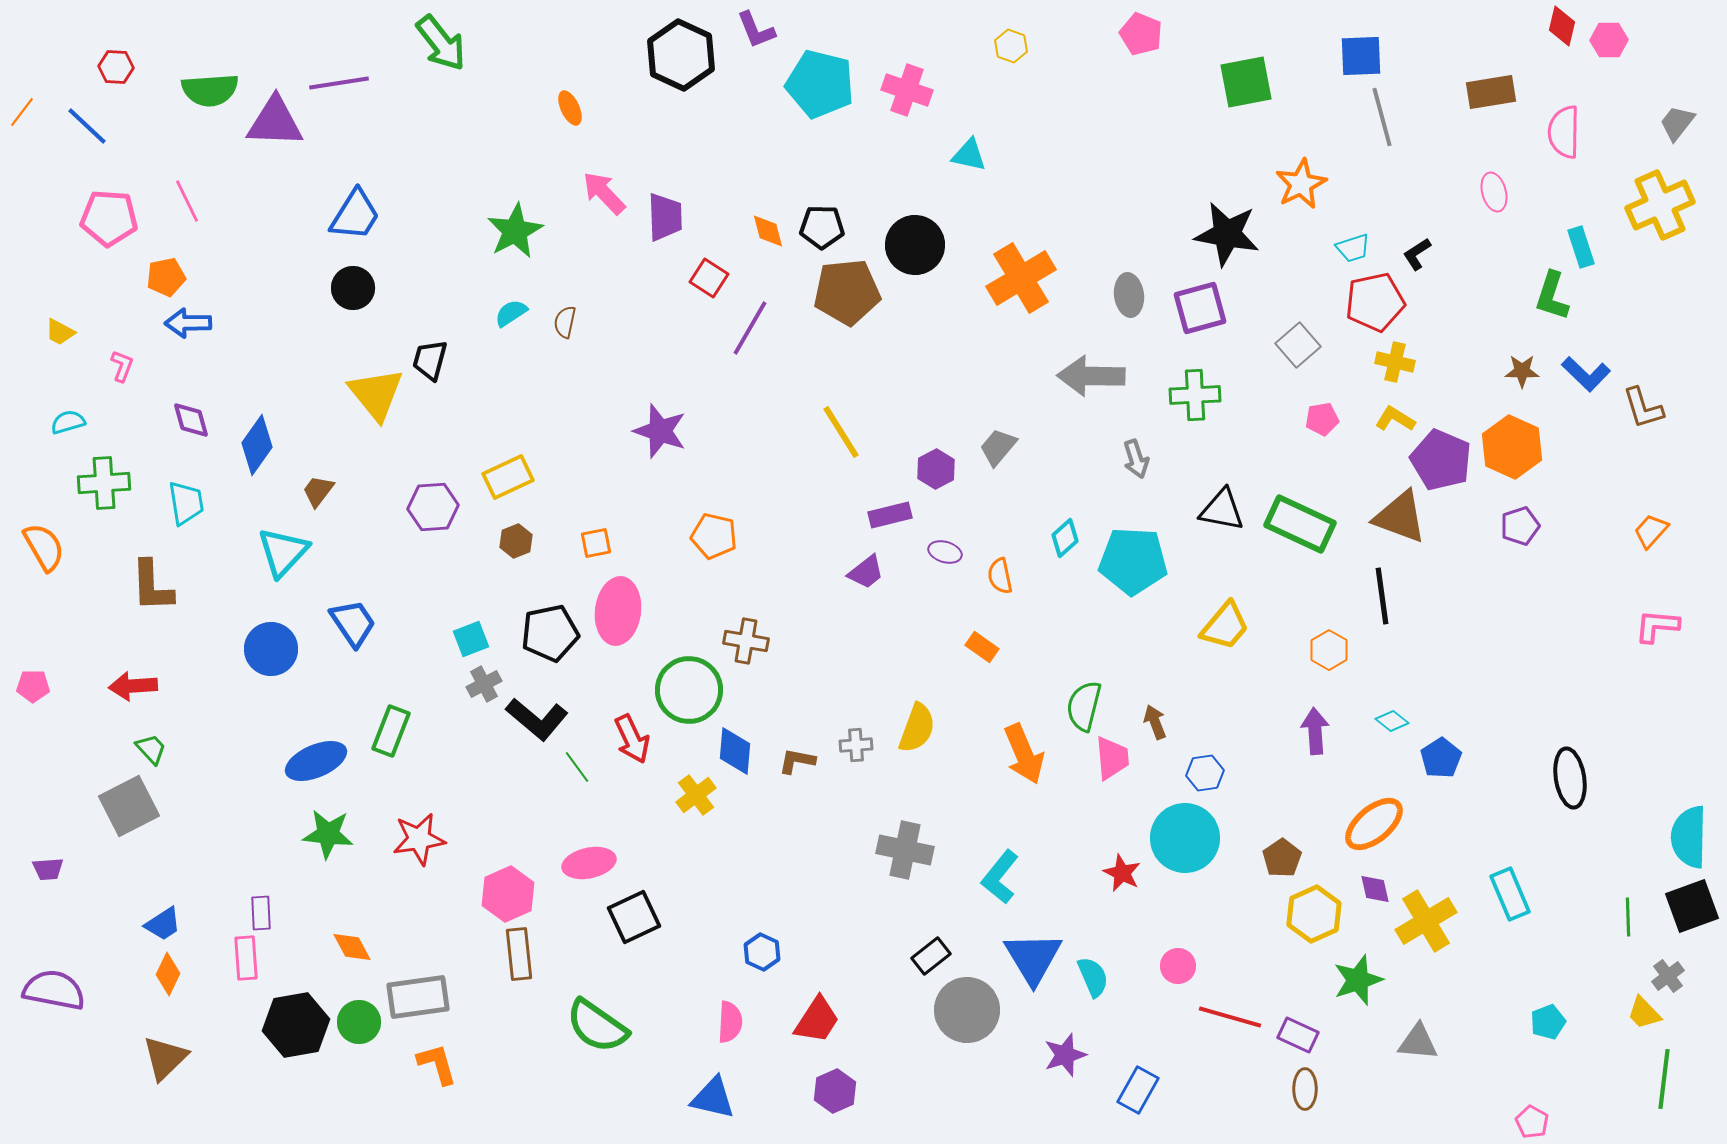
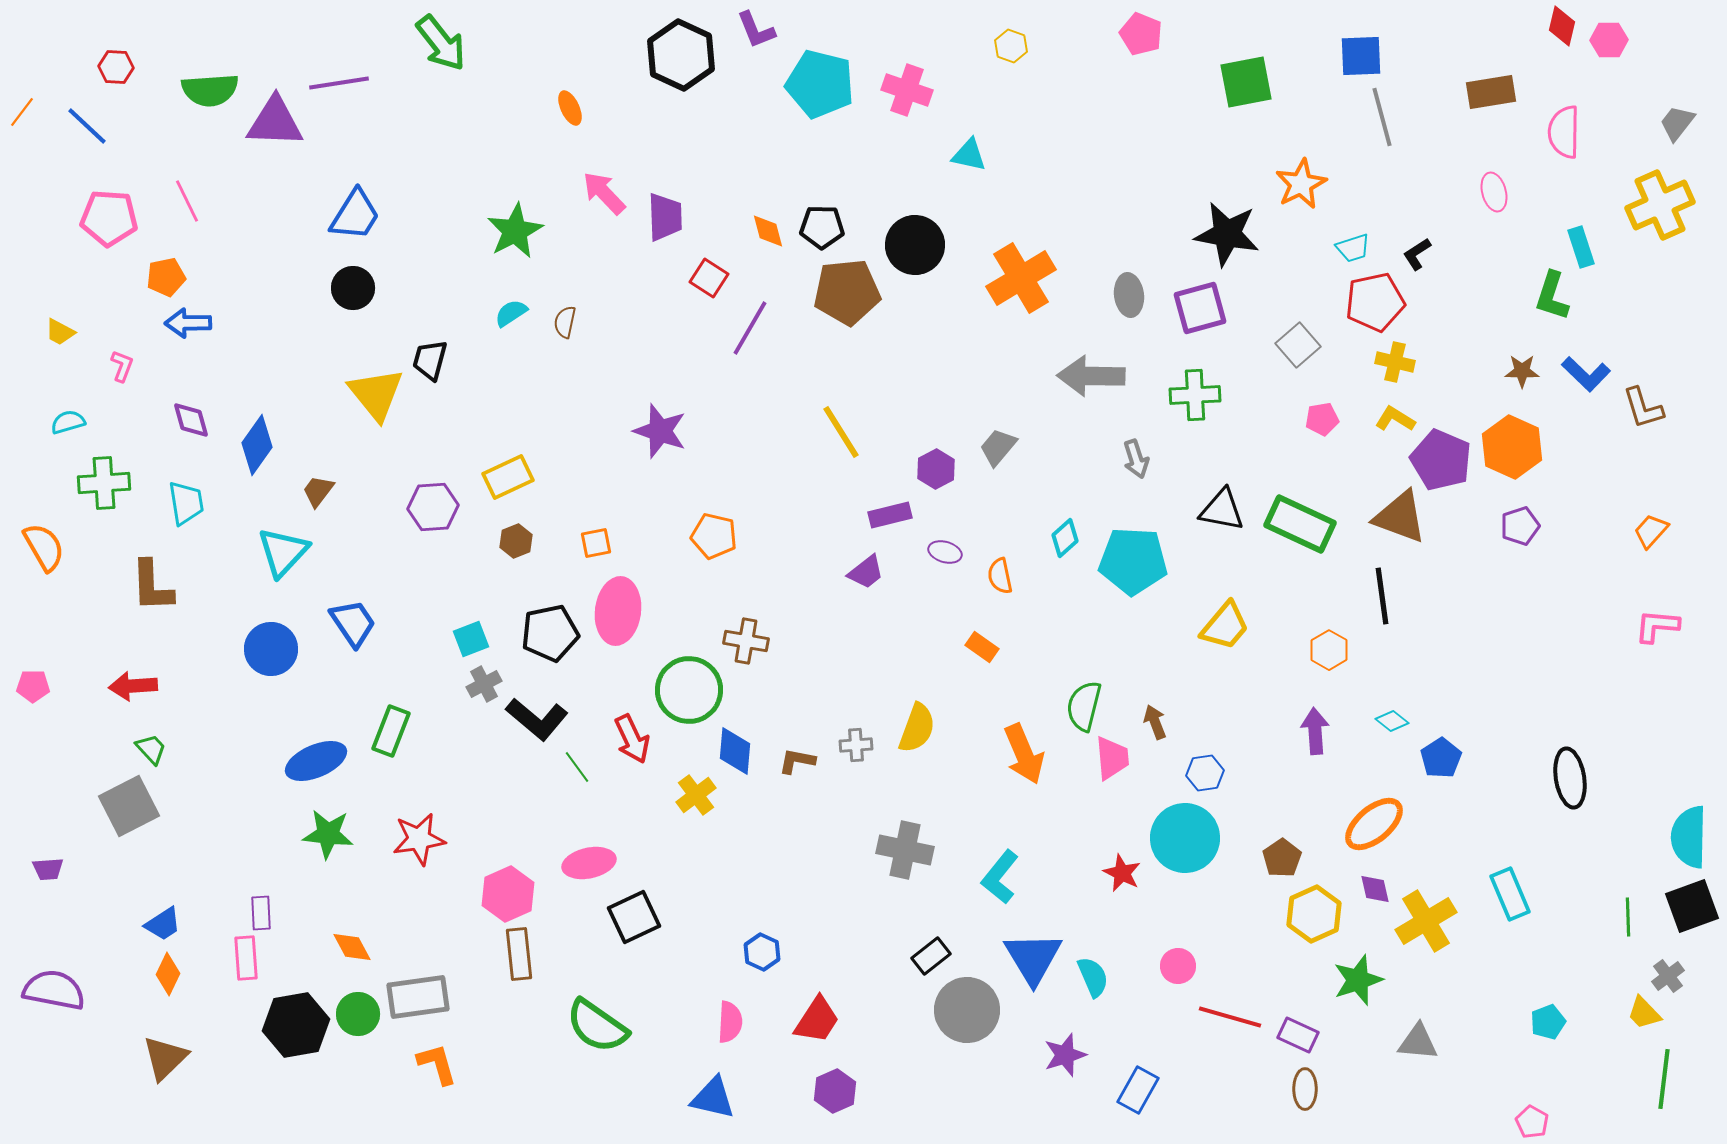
green circle at (359, 1022): moved 1 px left, 8 px up
